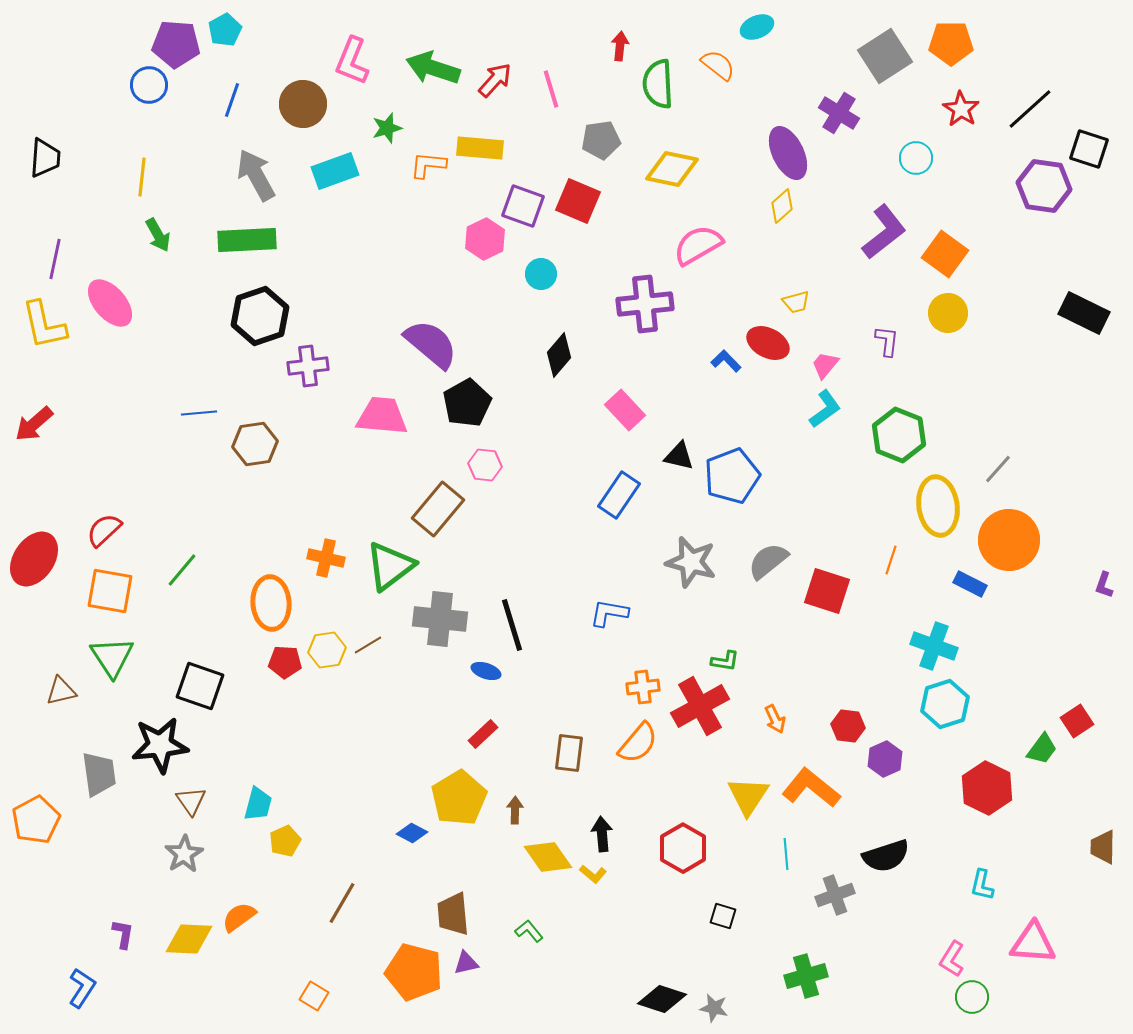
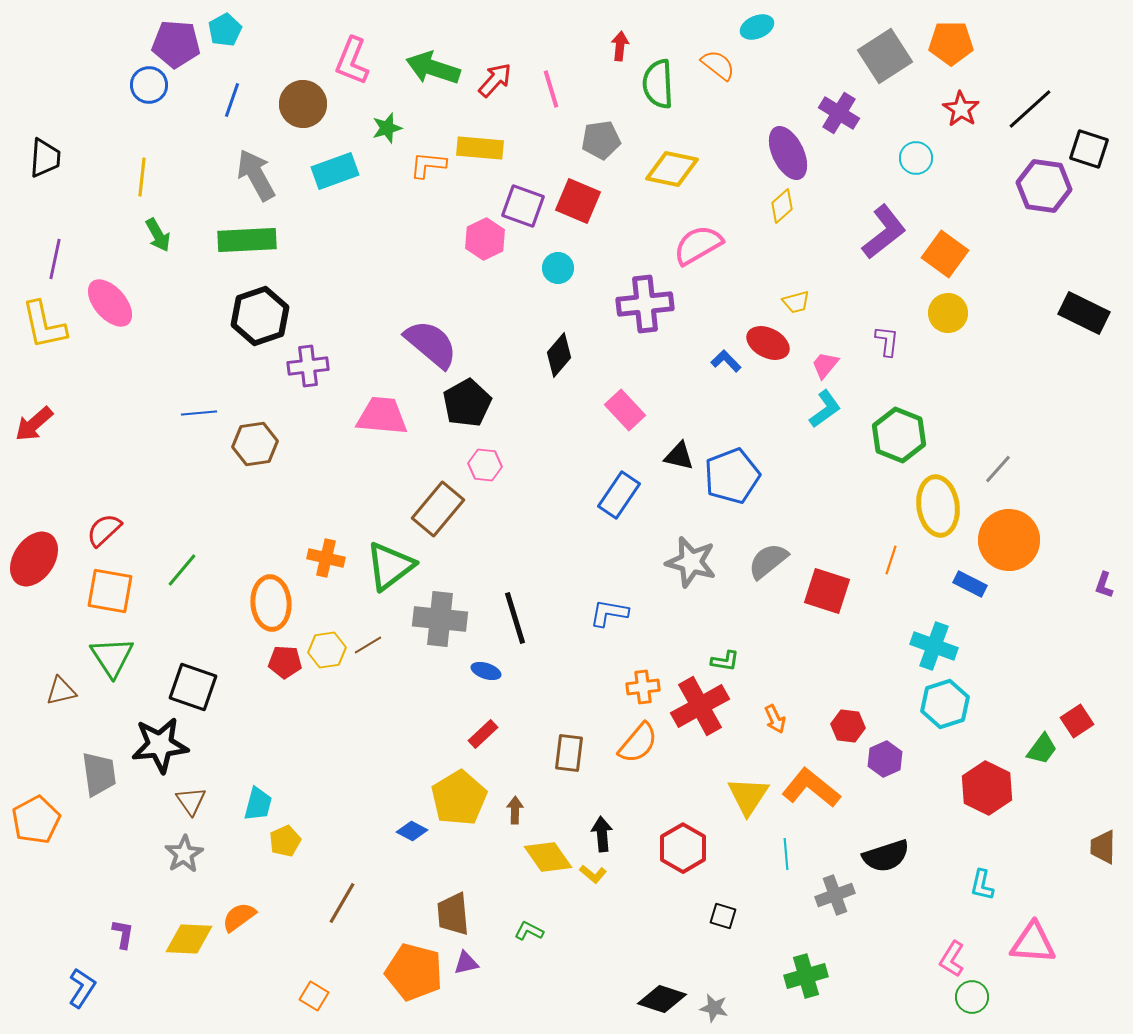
cyan circle at (541, 274): moved 17 px right, 6 px up
black line at (512, 625): moved 3 px right, 7 px up
black square at (200, 686): moved 7 px left, 1 px down
blue diamond at (412, 833): moved 2 px up
green L-shape at (529, 931): rotated 24 degrees counterclockwise
